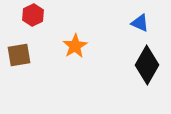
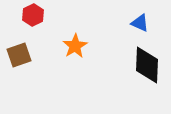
brown square: rotated 10 degrees counterclockwise
black diamond: rotated 27 degrees counterclockwise
